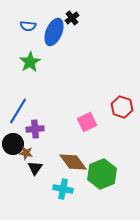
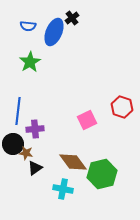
blue line: rotated 24 degrees counterclockwise
pink square: moved 2 px up
black triangle: rotated 21 degrees clockwise
green hexagon: rotated 8 degrees clockwise
